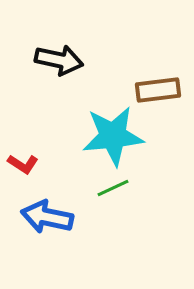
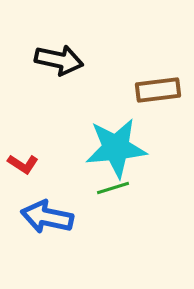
cyan star: moved 3 px right, 12 px down
green line: rotated 8 degrees clockwise
